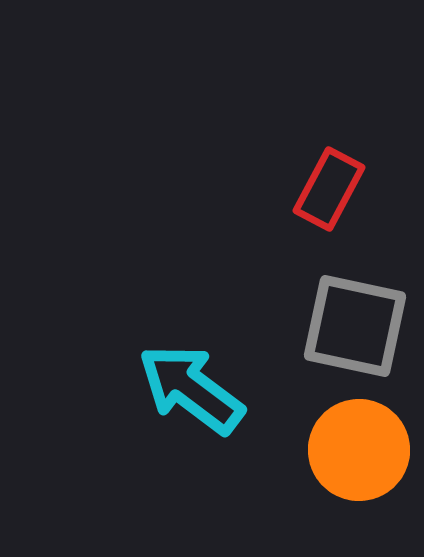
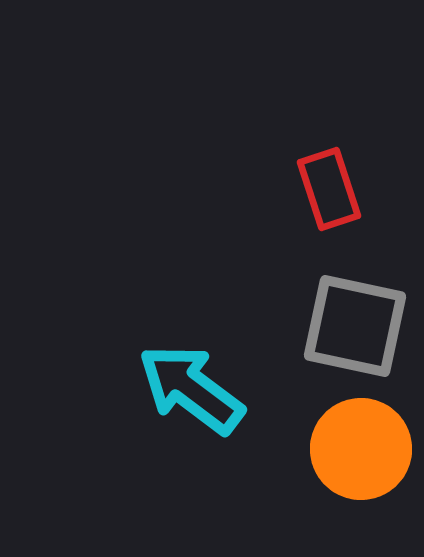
red rectangle: rotated 46 degrees counterclockwise
orange circle: moved 2 px right, 1 px up
